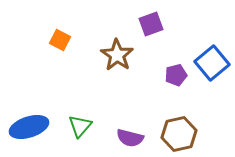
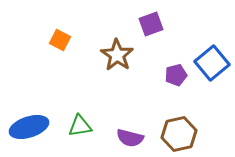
green triangle: rotated 40 degrees clockwise
